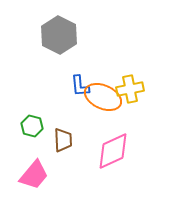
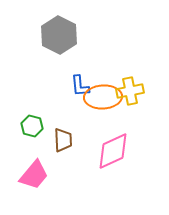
yellow cross: moved 2 px down
orange ellipse: rotated 27 degrees counterclockwise
